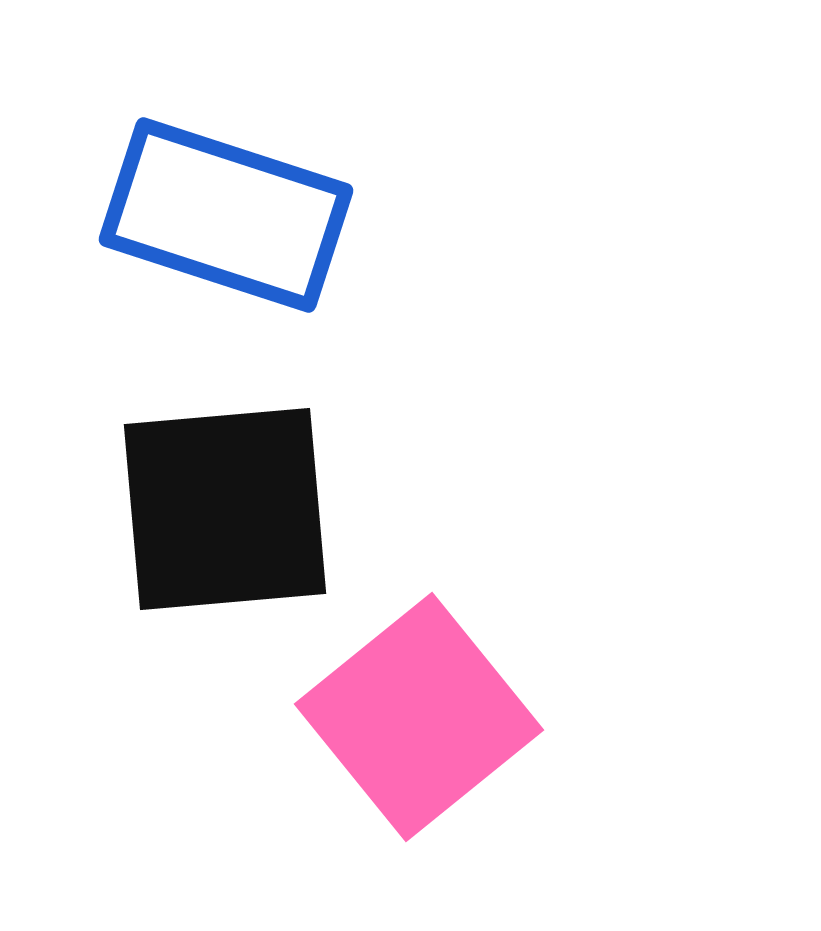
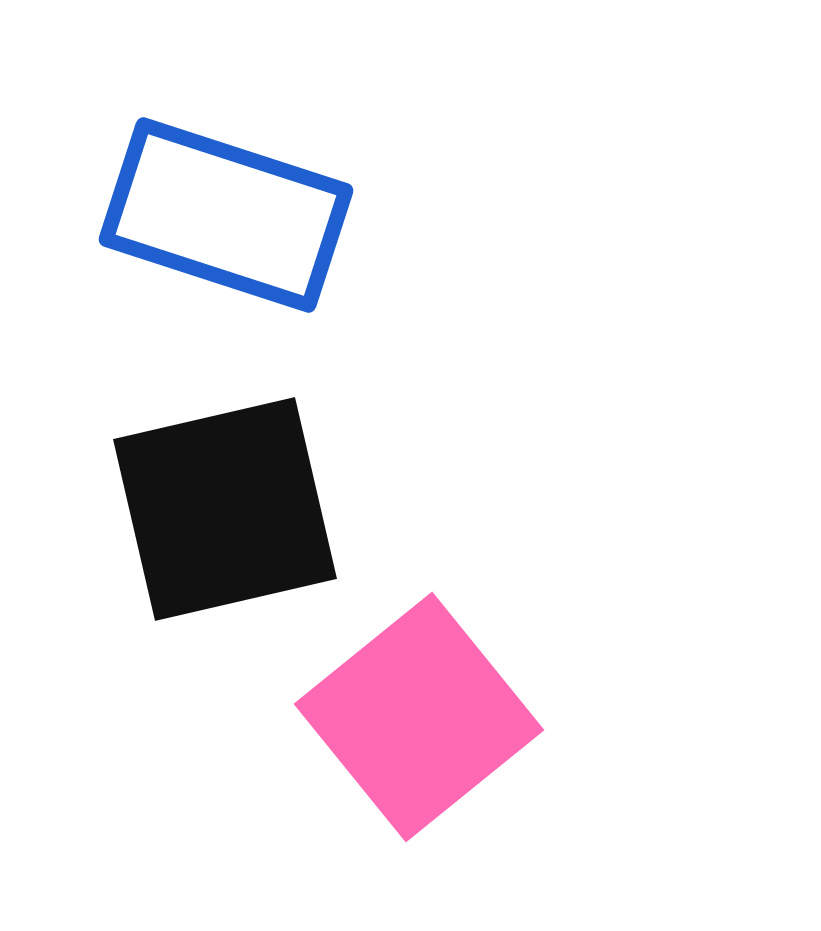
black square: rotated 8 degrees counterclockwise
